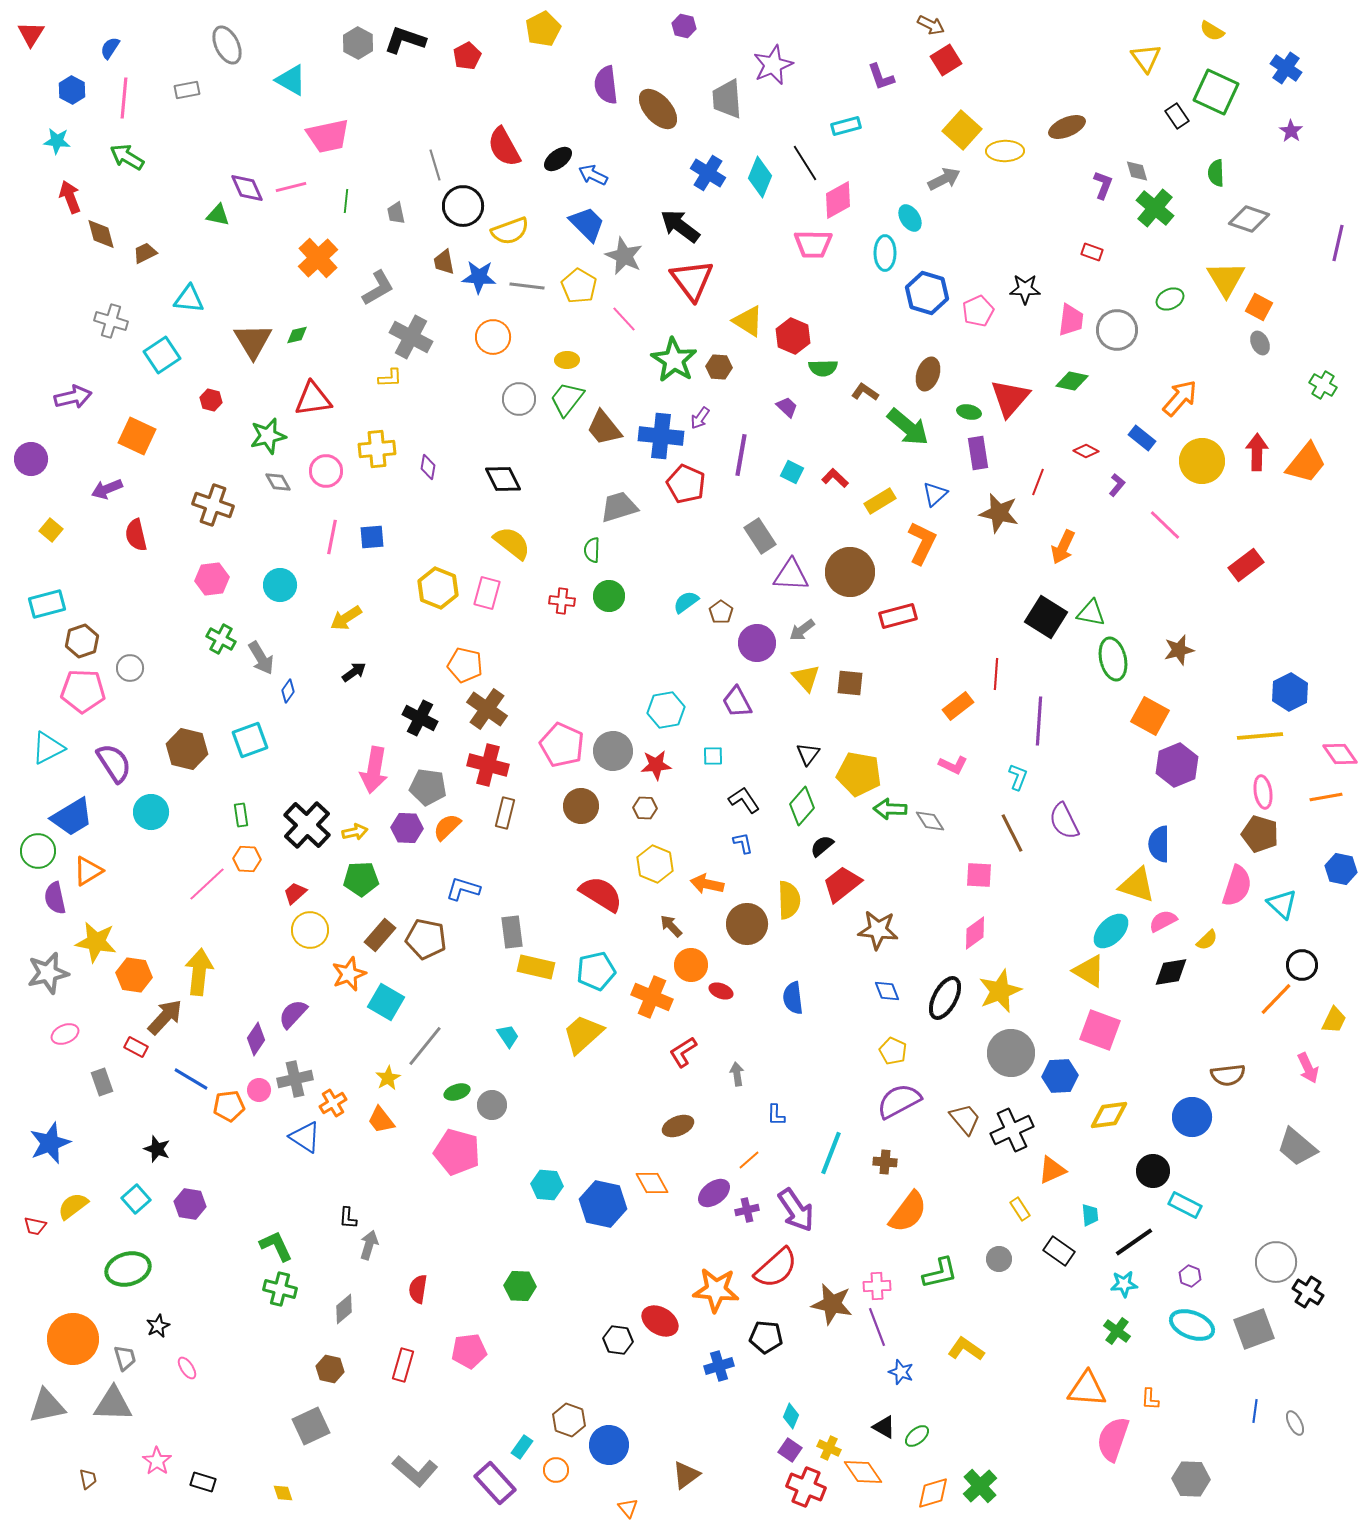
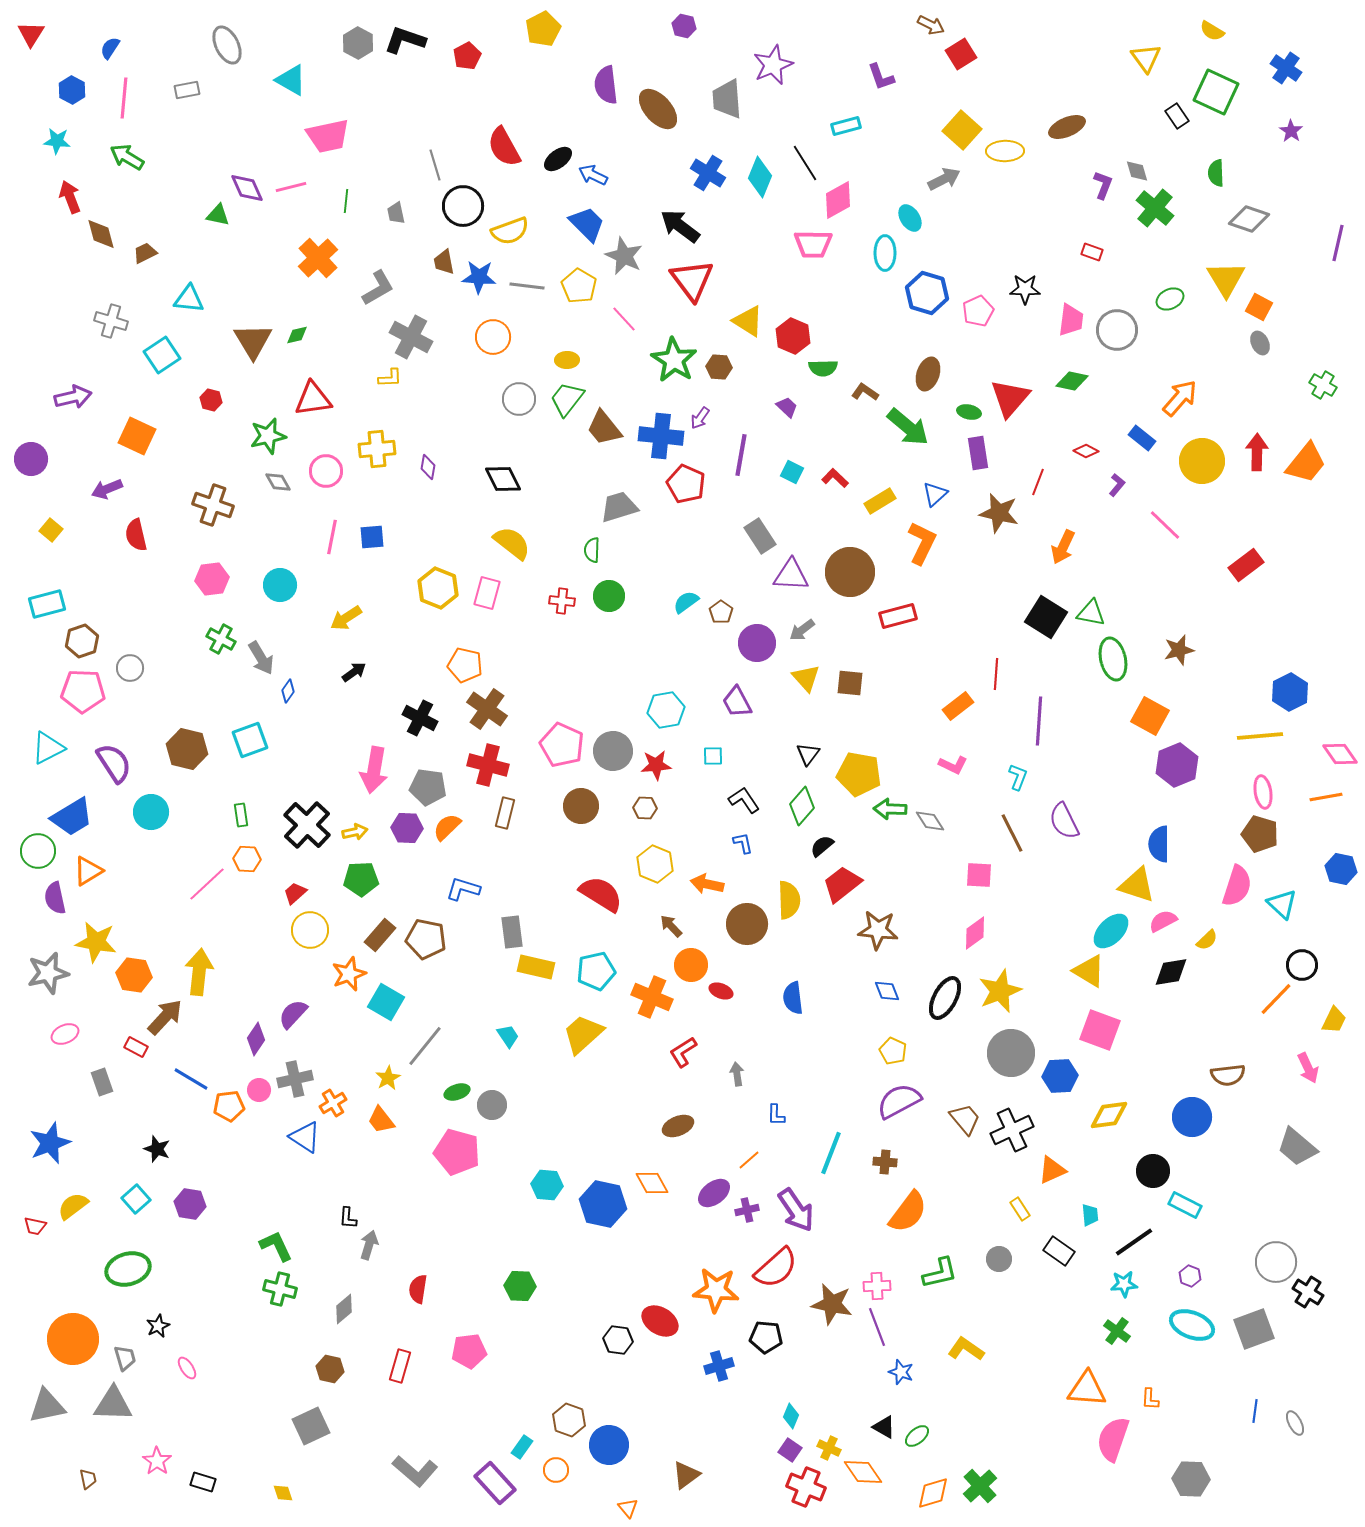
red square at (946, 60): moved 15 px right, 6 px up
red rectangle at (403, 1365): moved 3 px left, 1 px down
